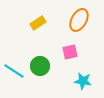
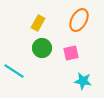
yellow rectangle: rotated 28 degrees counterclockwise
pink square: moved 1 px right, 1 px down
green circle: moved 2 px right, 18 px up
